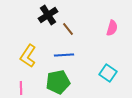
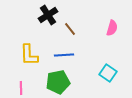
brown line: moved 2 px right
yellow L-shape: moved 1 px right, 1 px up; rotated 35 degrees counterclockwise
